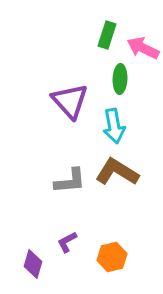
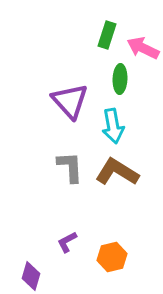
cyan arrow: moved 1 px left
gray L-shape: moved 14 px up; rotated 88 degrees counterclockwise
purple diamond: moved 2 px left, 12 px down
